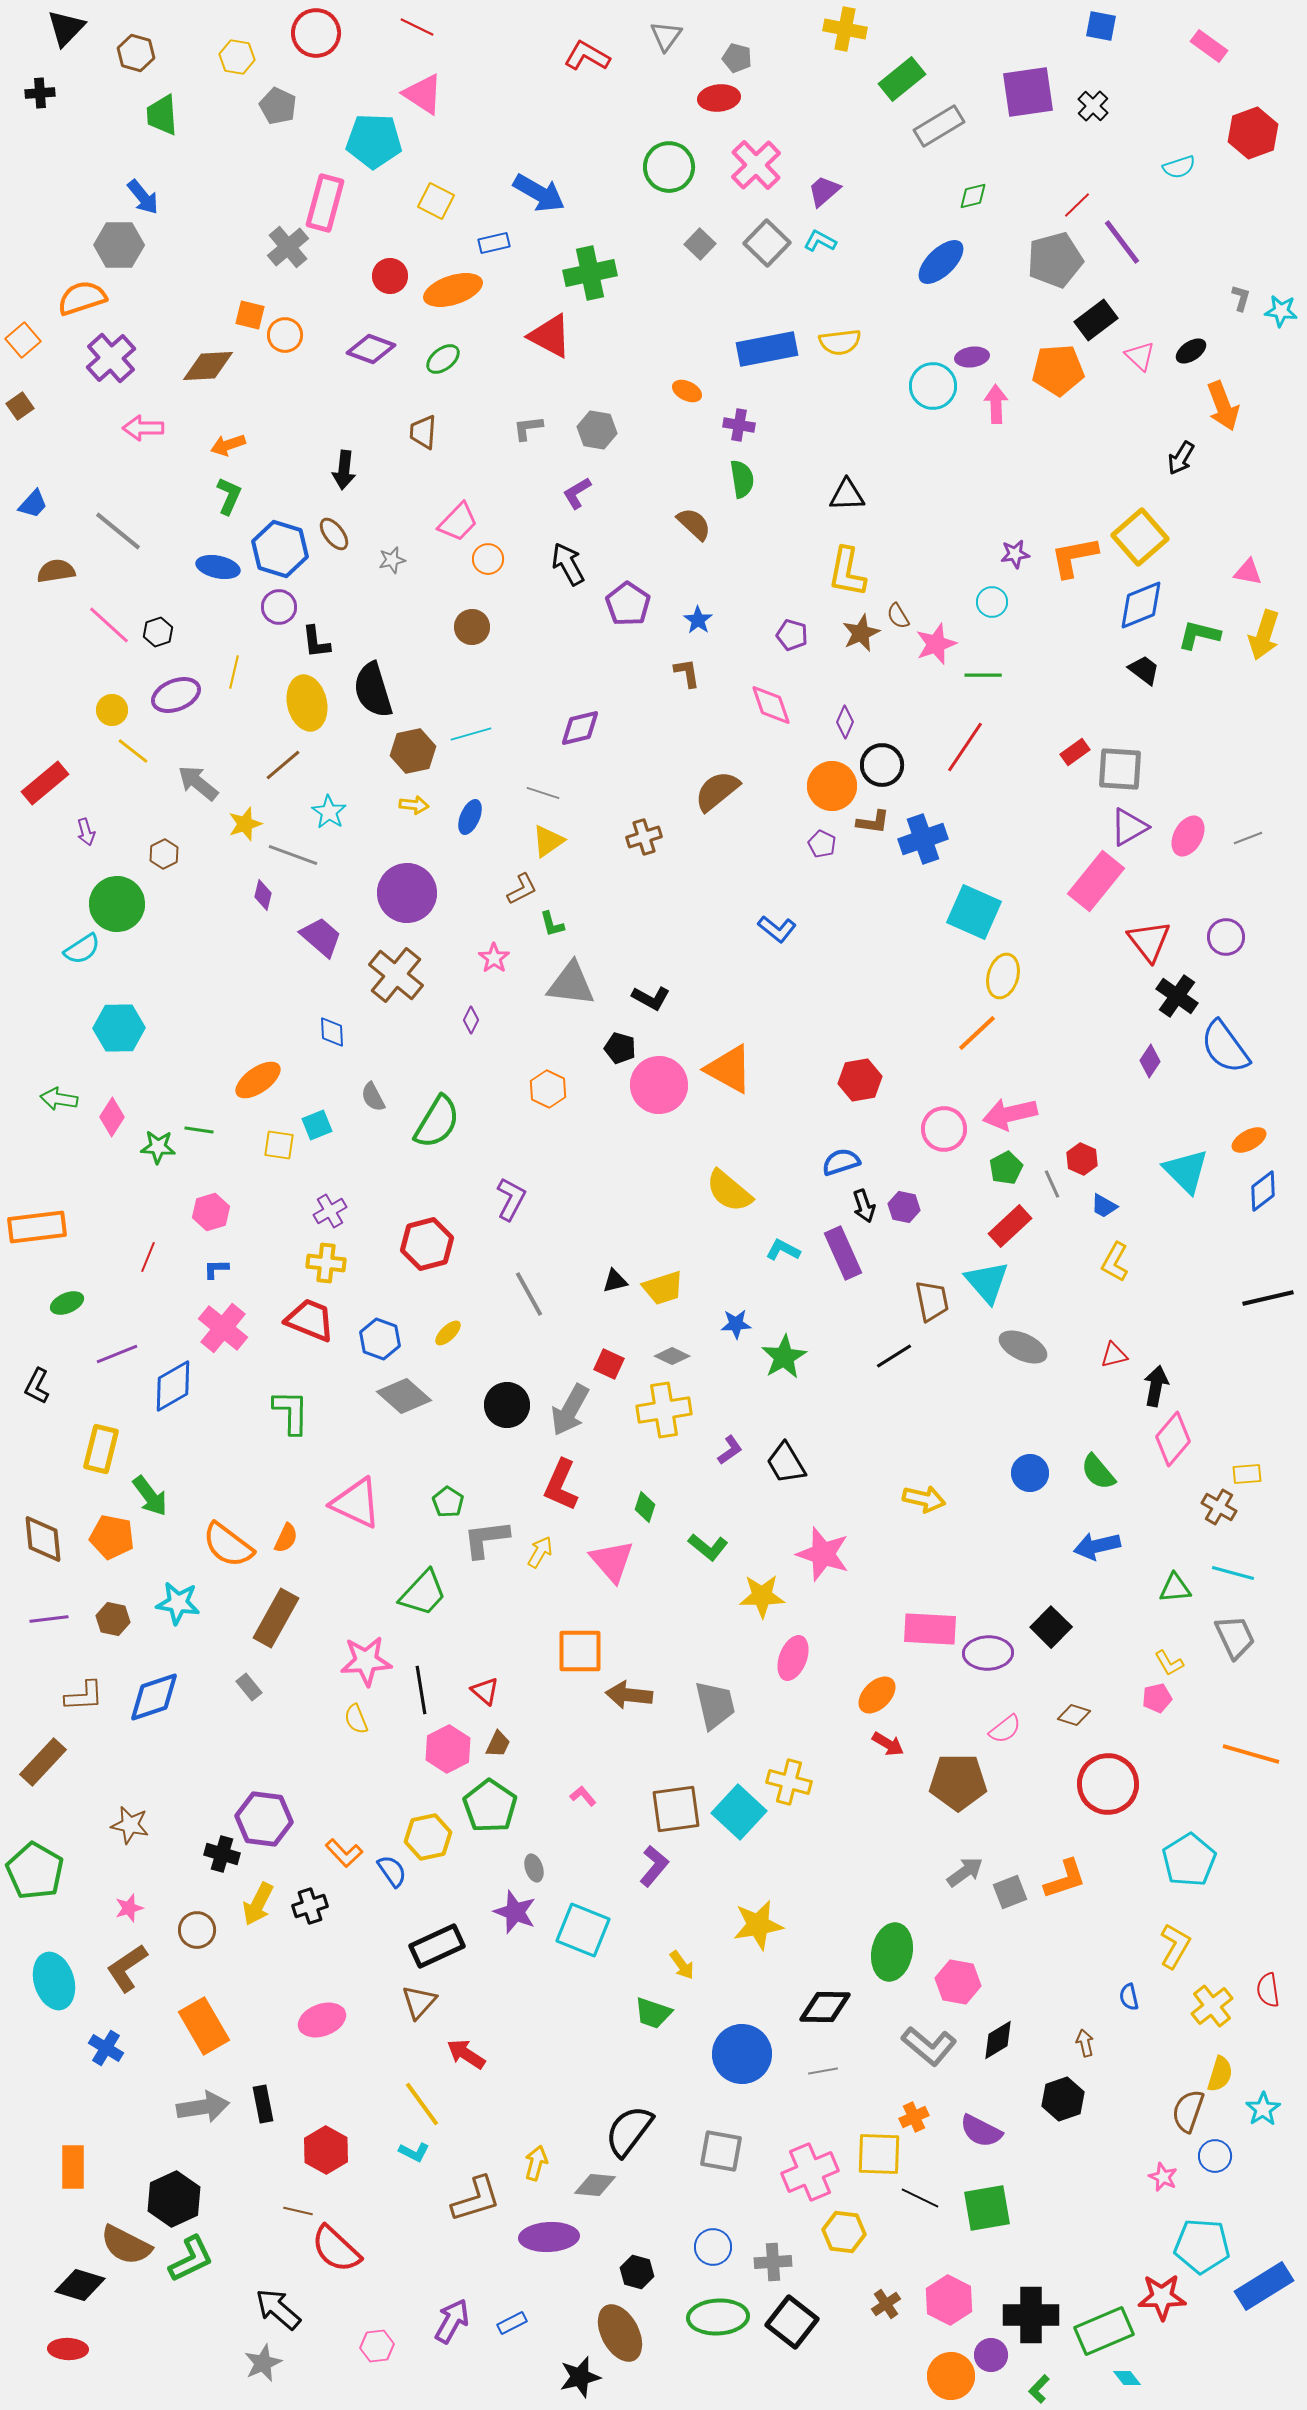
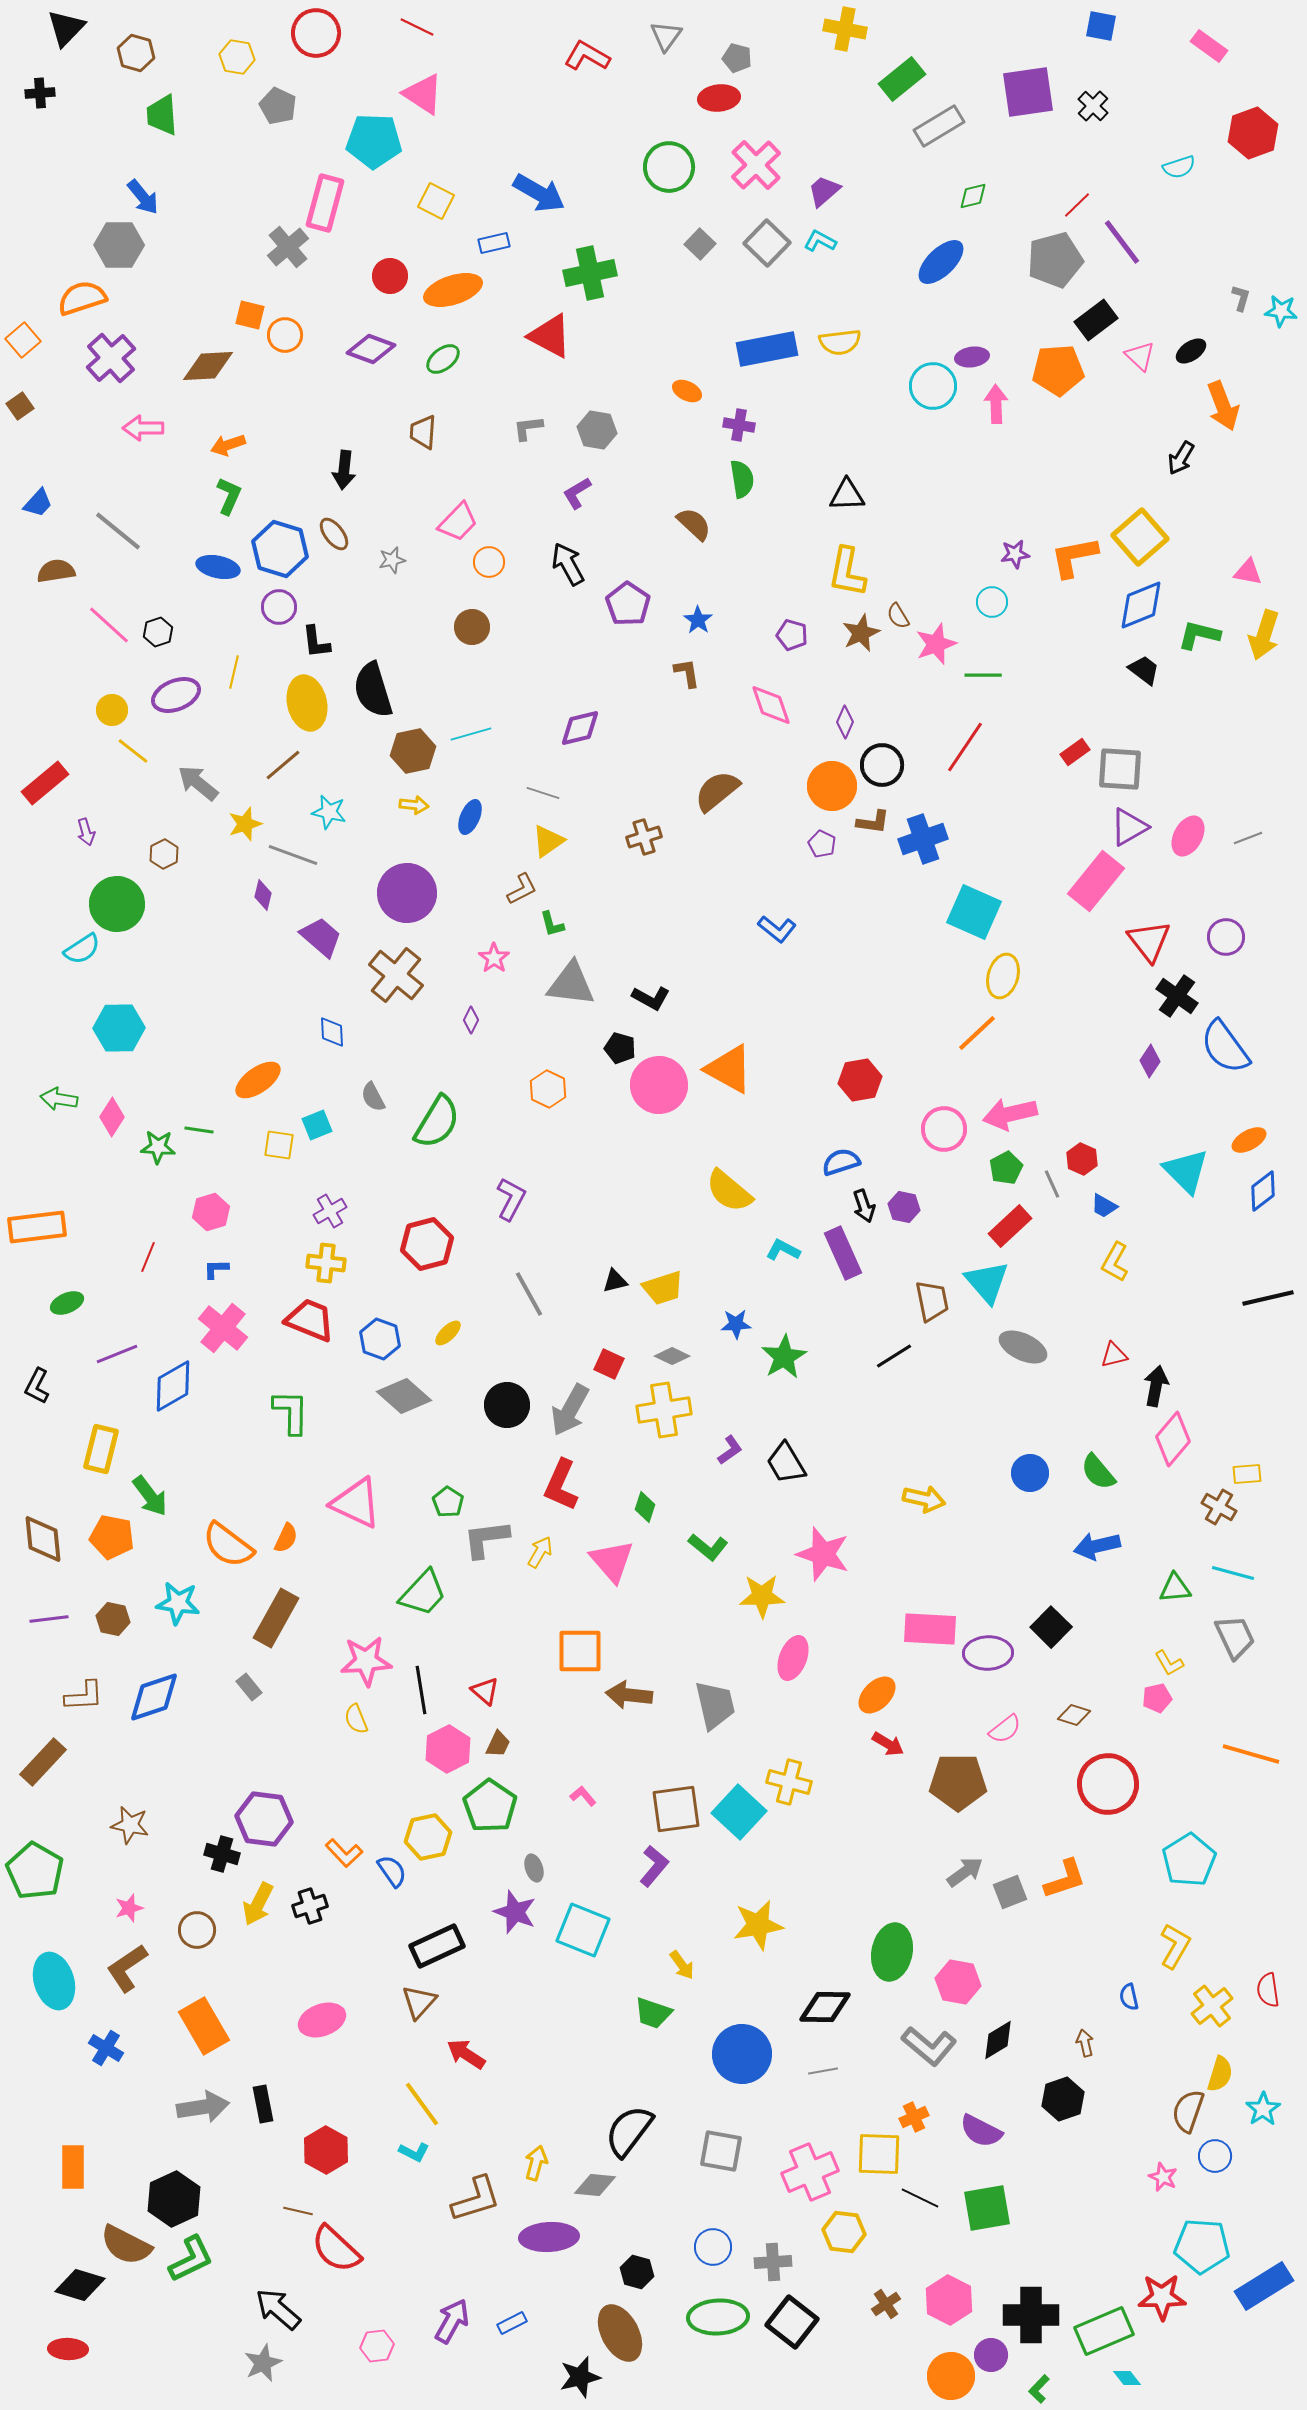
blue trapezoid at (33, 504): moved 5 px right, 1 px up
orange circle at (488, 559): moved 1 px right, 3 px down
cyan star at (329, 812): rotated 20 degrees counterclockwise
